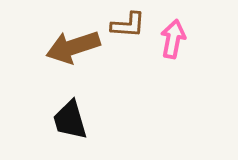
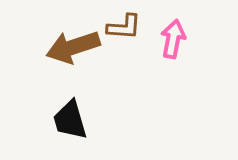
brown L-shape: moved 4 px left, 2 px down
